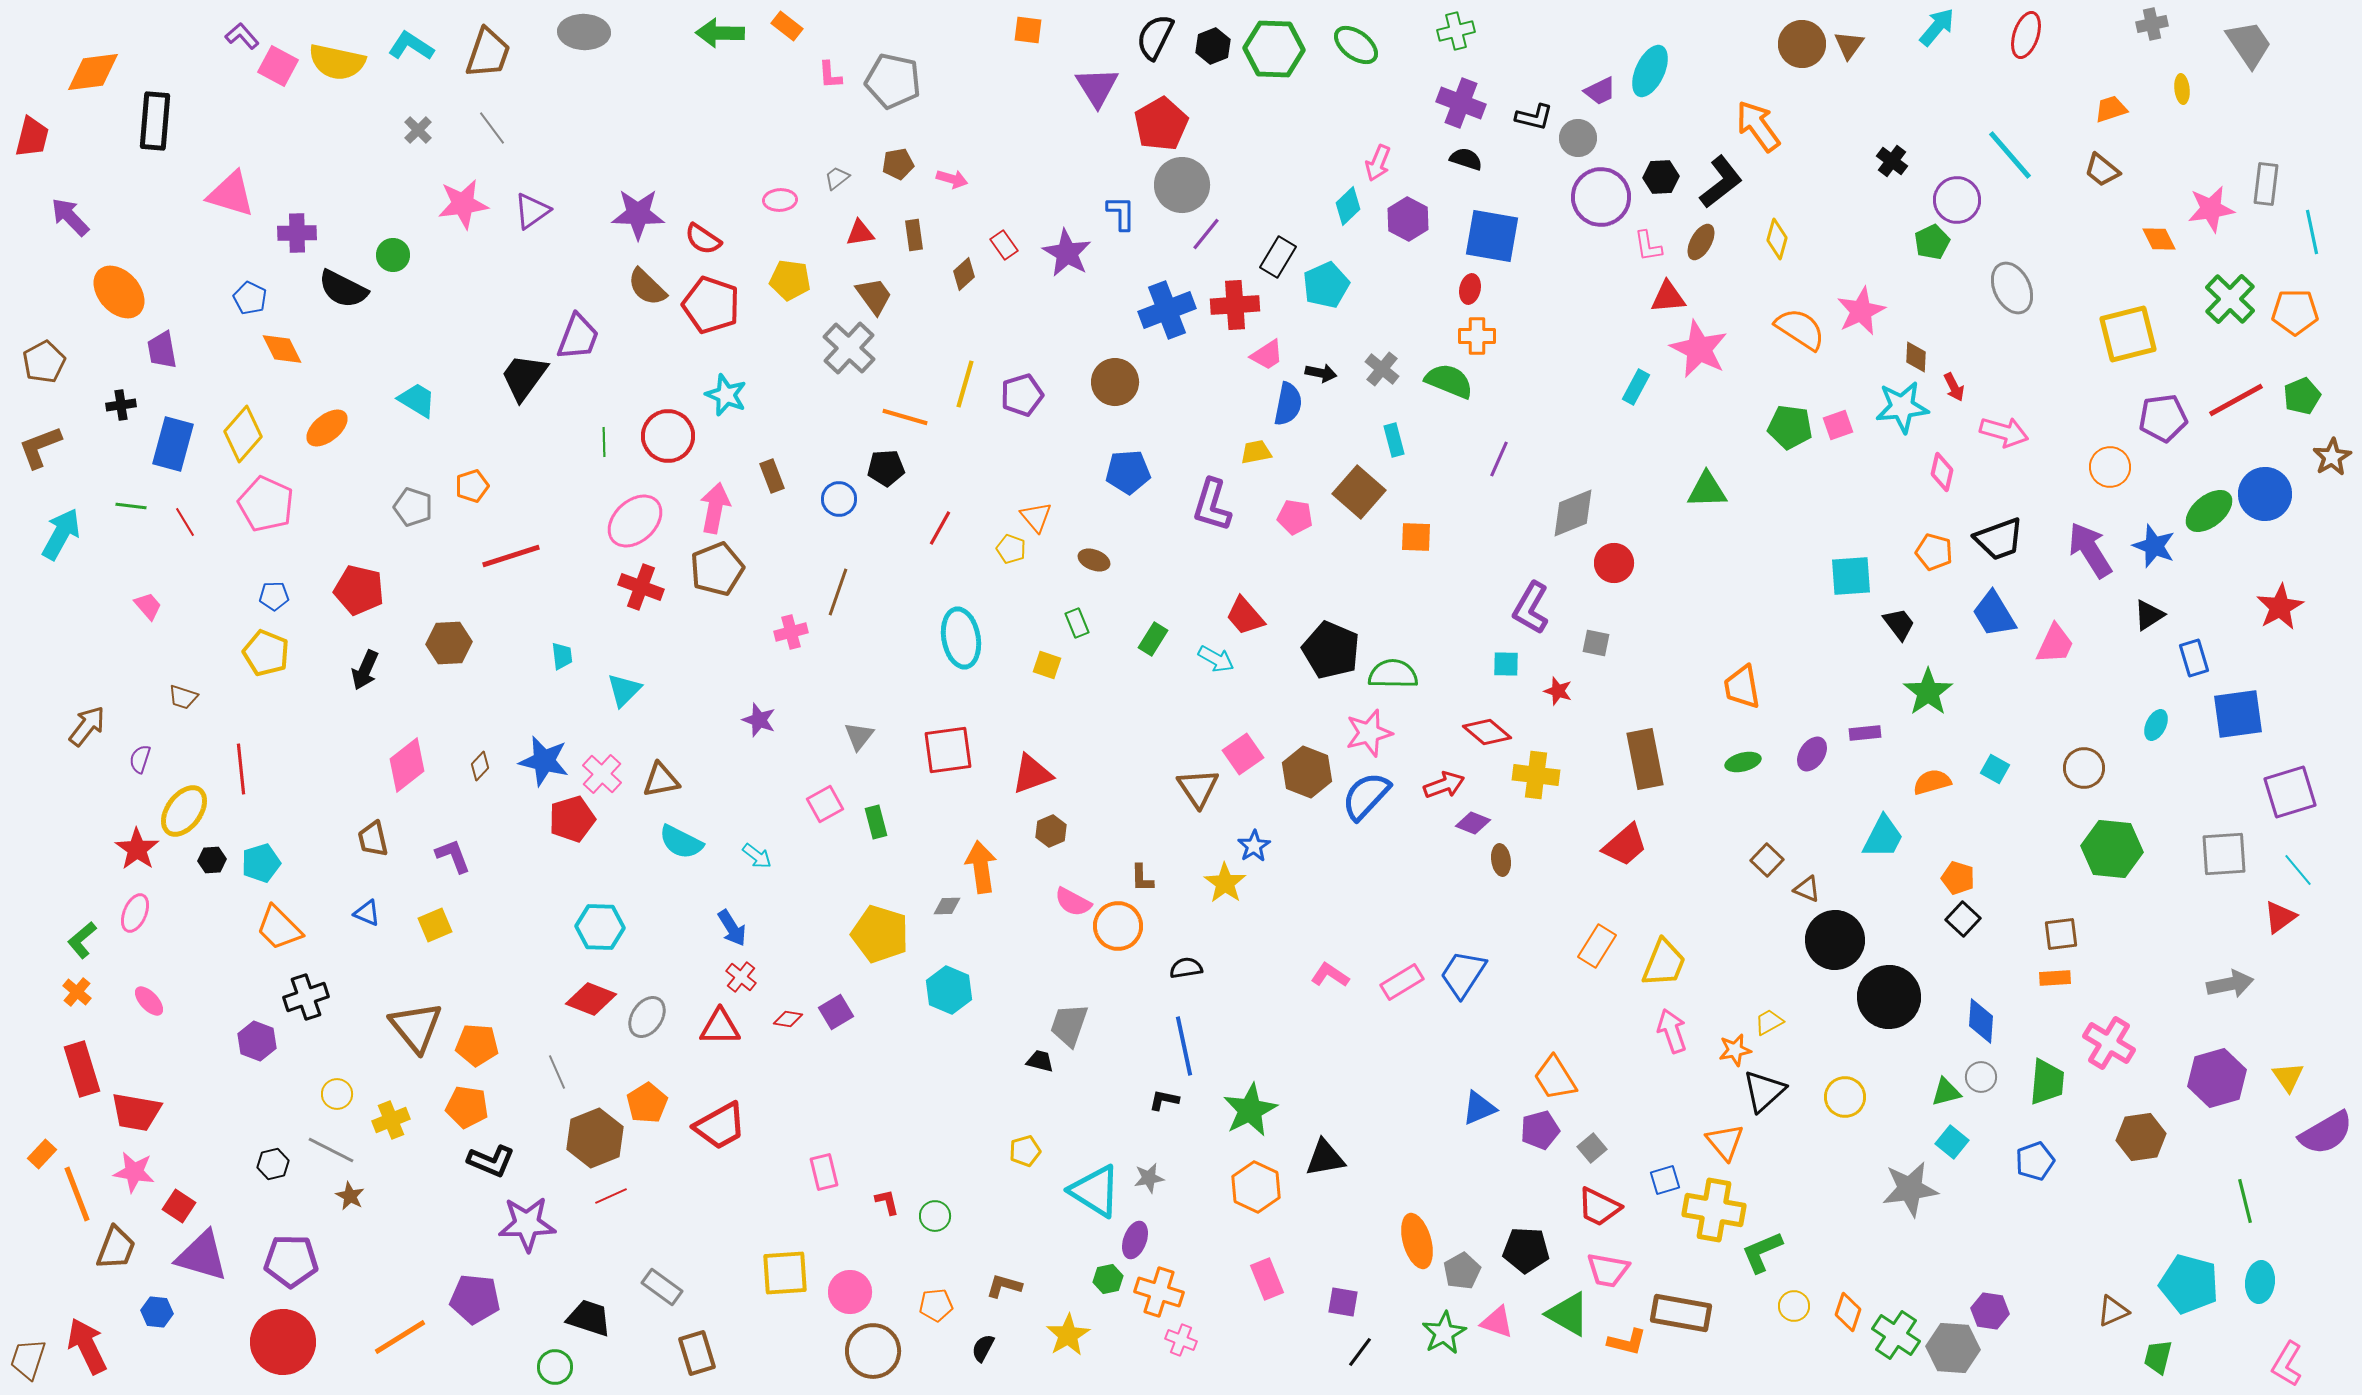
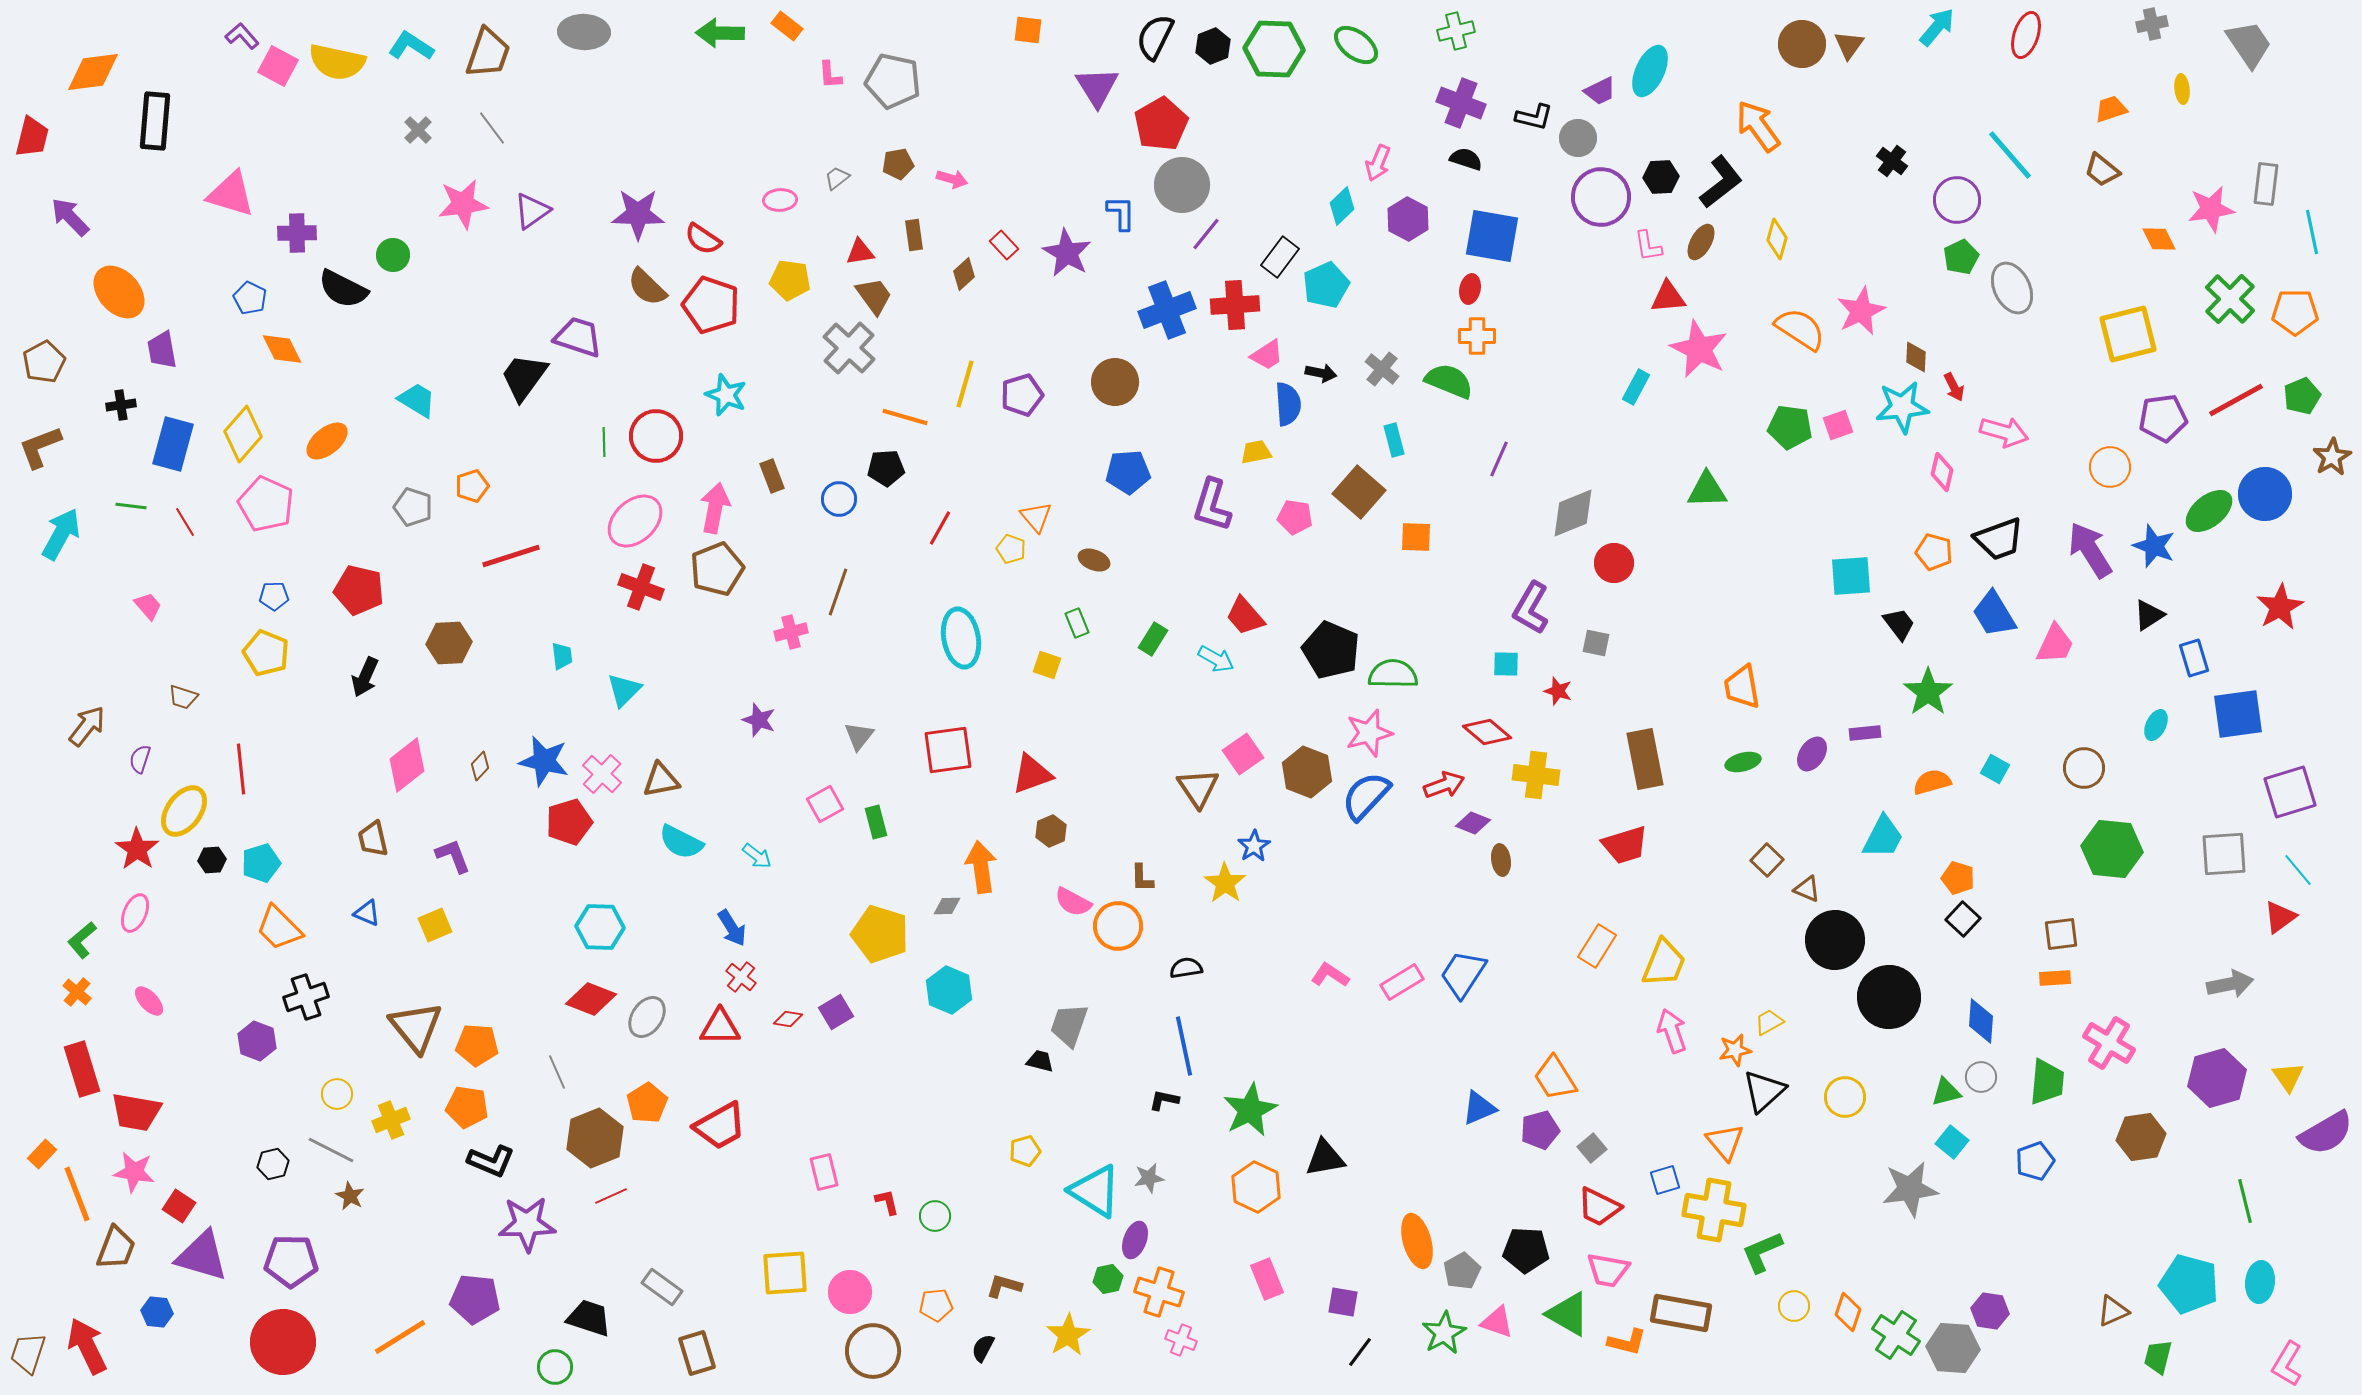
cyan diamond at (1348, 206): moved 6 px left
red triangle at (860, 233): moved 19 px down
green pentagon at (1932, 242): moved 29 px right, 15 px down
red rectangle at (1004, 245): rotated 8 degrees counterclockwise
black rectangle at (1278, 257): moved 2 px right; rotated 6 degrees clockwise
purple trapezoid at (578, 337): rotated 93 degrees counterclockwise
blue semicircle at (1288, 404): rotated 15 degrees counterclockwise
orange ellipse at (327, 428): moved 13 px down
red circle at (668, 436): moved 12 px left
black arrow at (365, 670): moved 7 px down
red pentagon at (572, 819): moved 3 px left, 3 px down
red trapezoid at (1625, 845): rotated 24 degrees clockwise
brown trapezoid at (28, 1359): moved 6 px up
